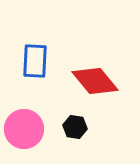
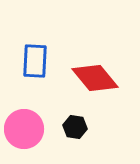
red diamond: moved 3 px up
